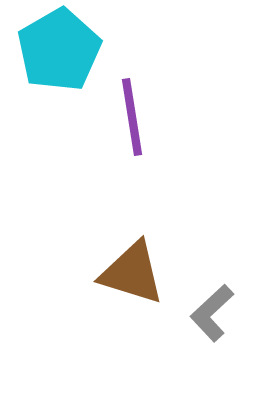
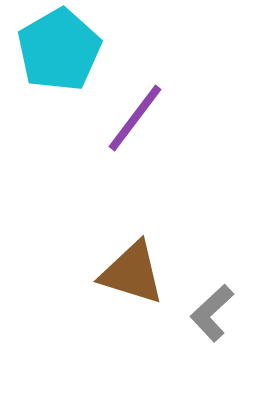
purple line: moved 3 px right, 1 px down; rotated 46 degrees clockwise
